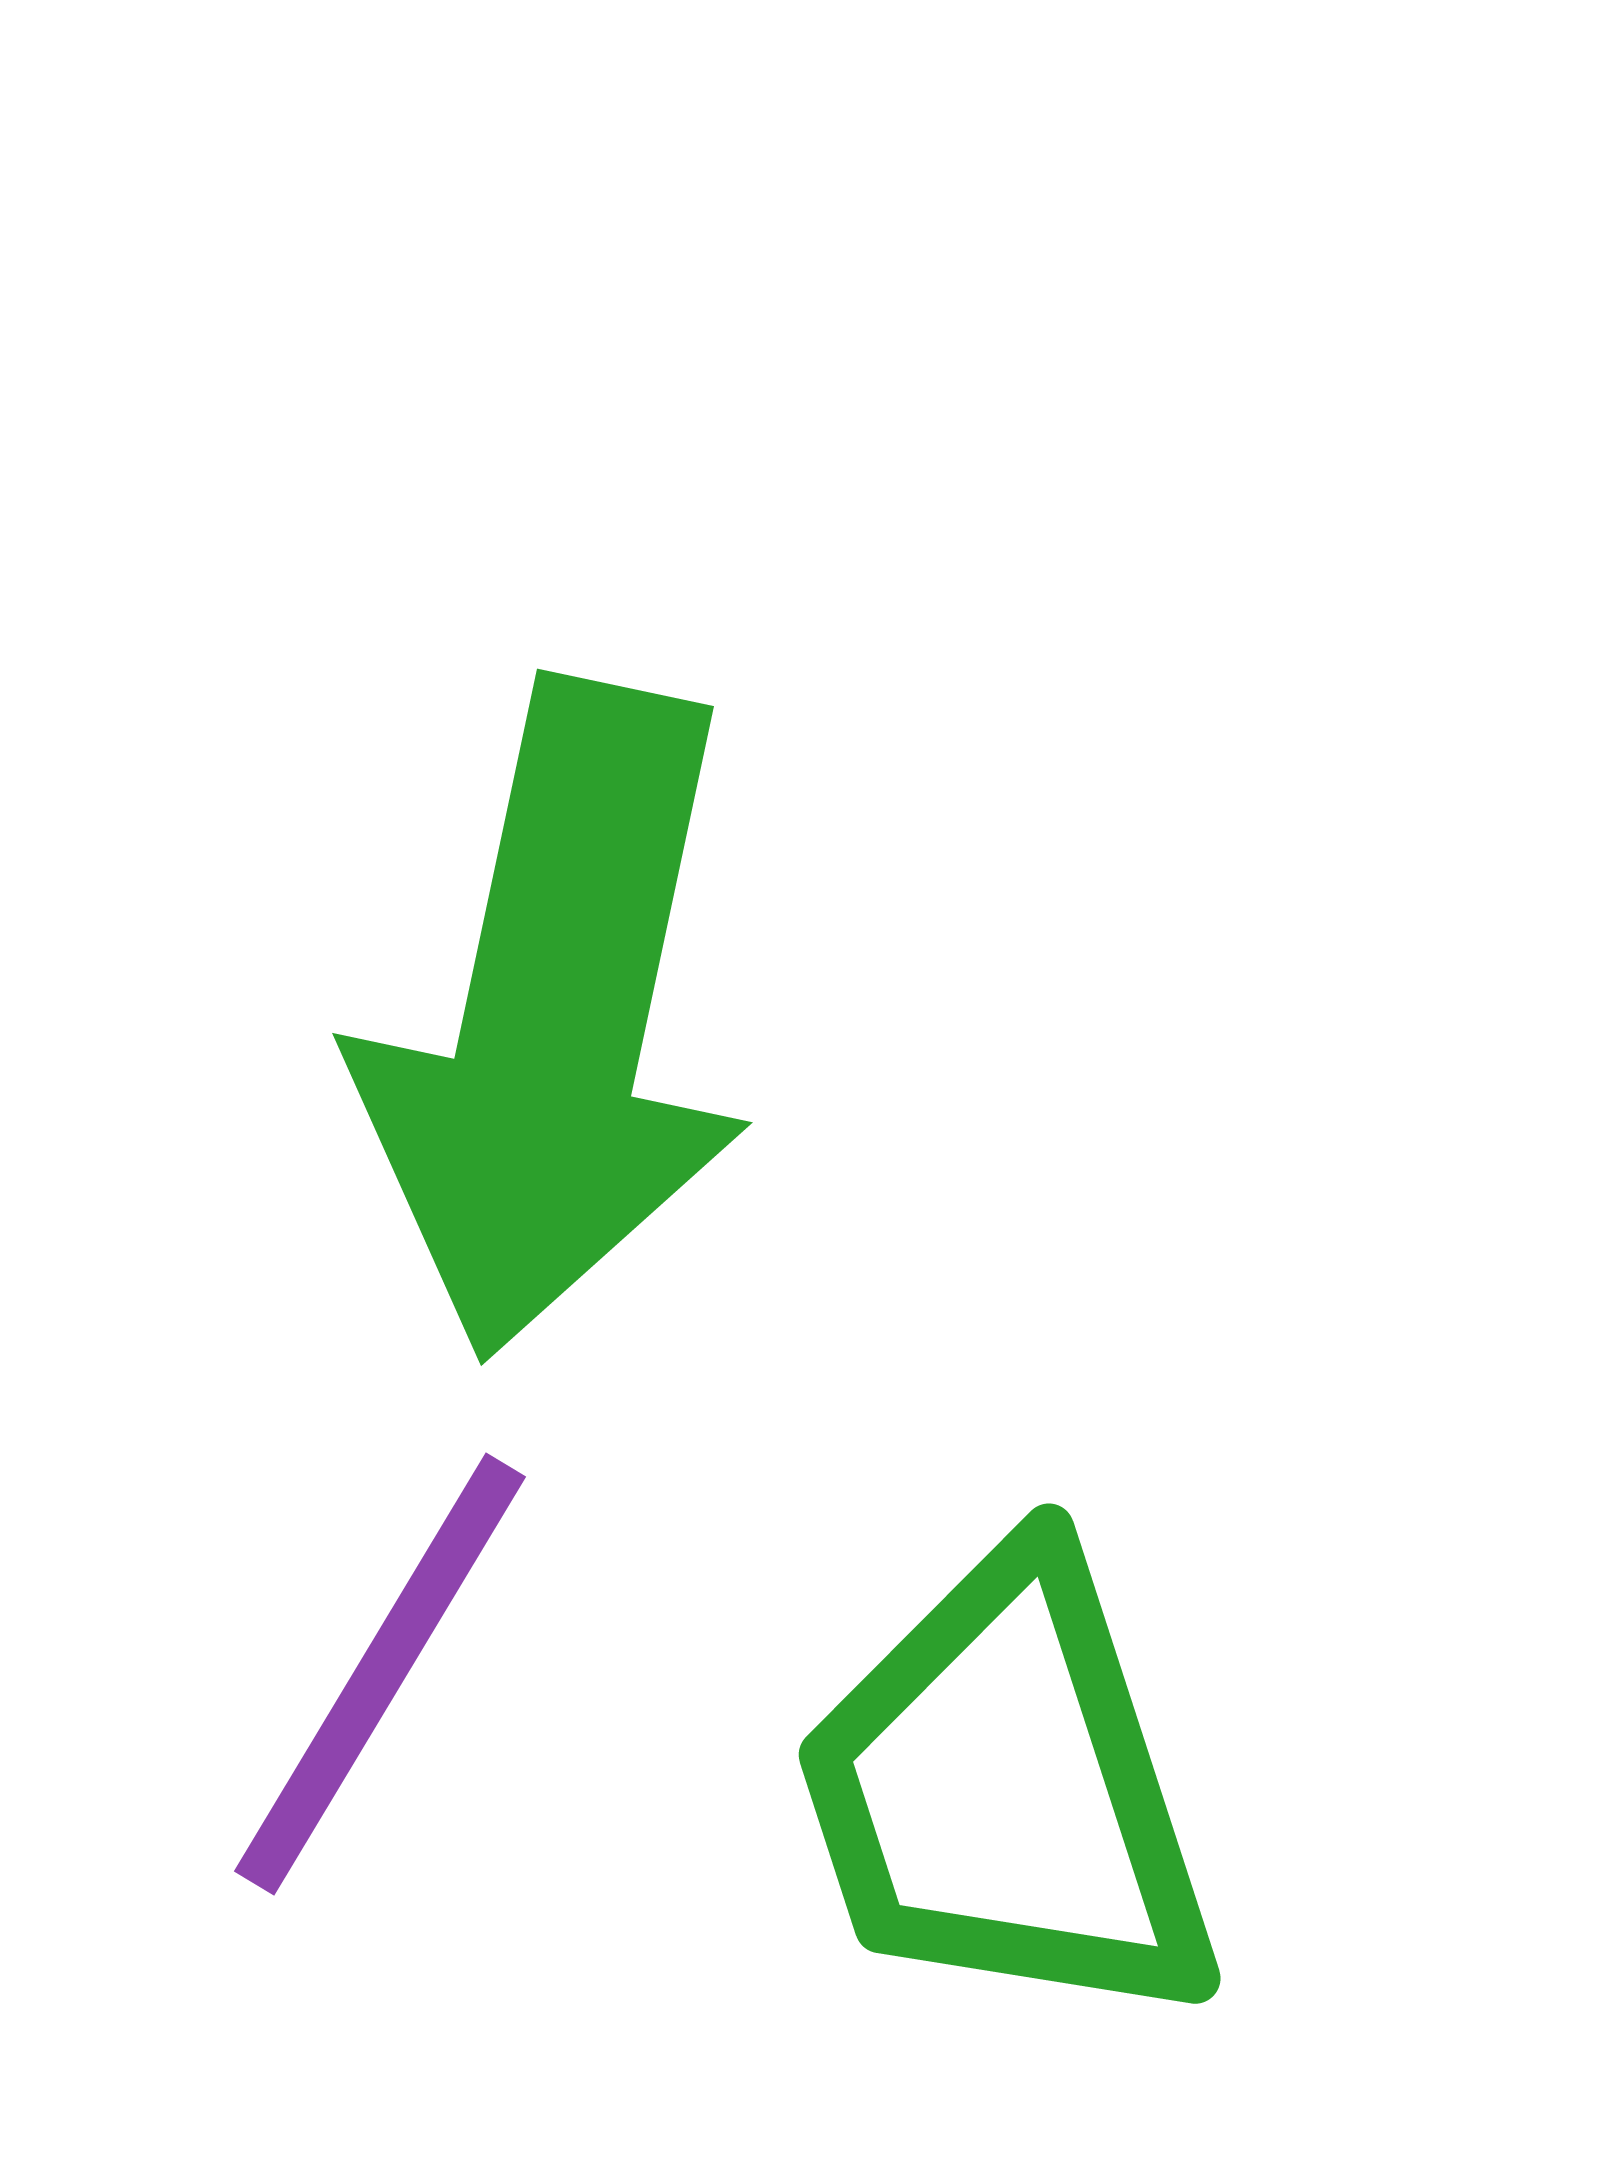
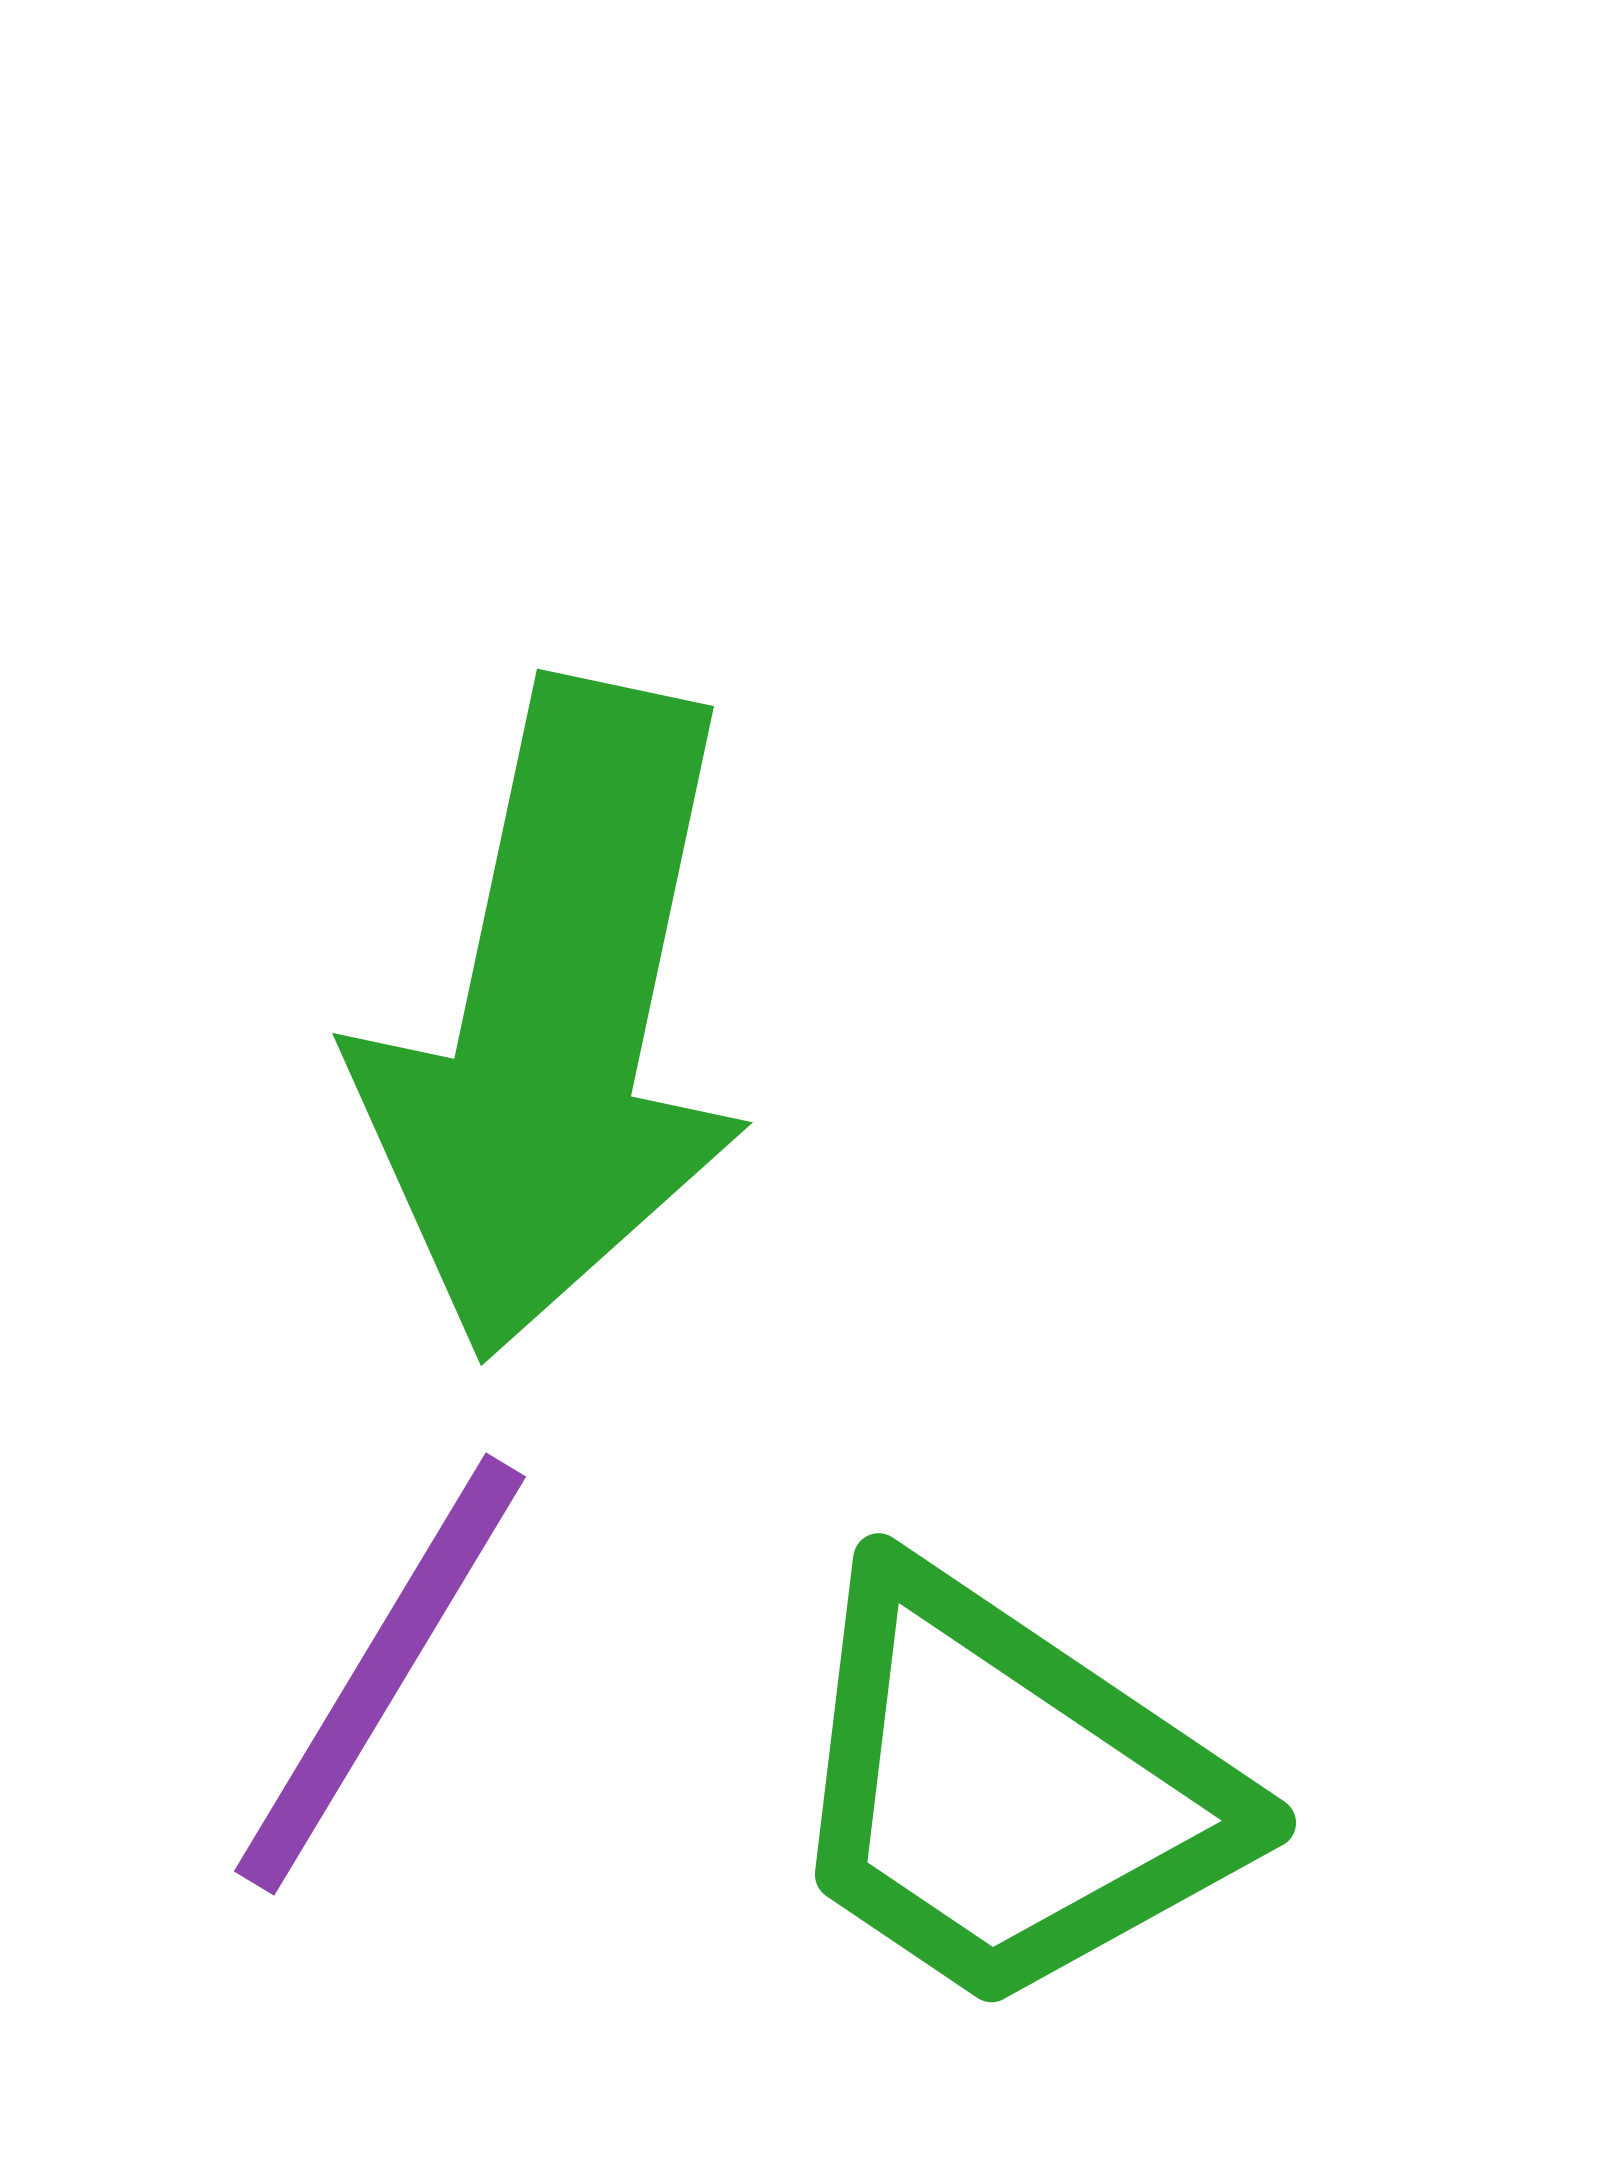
green trapezoid: rotated 38 degrees counterclockwise
